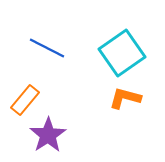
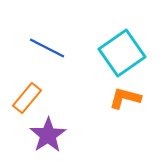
orange rectangle: moved 2 px right, 2 px up
